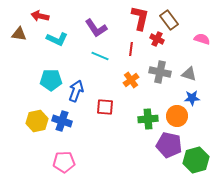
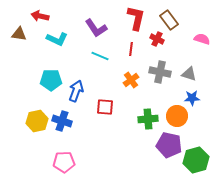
red L-shape: moved 4 px left
